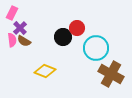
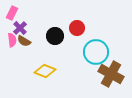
black circle: moved 8 px left, 1 px up
cyan circle: moved 4 px down
